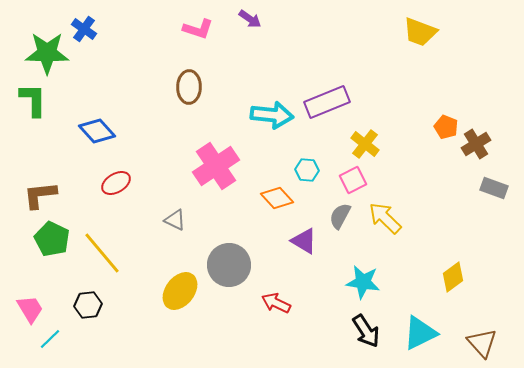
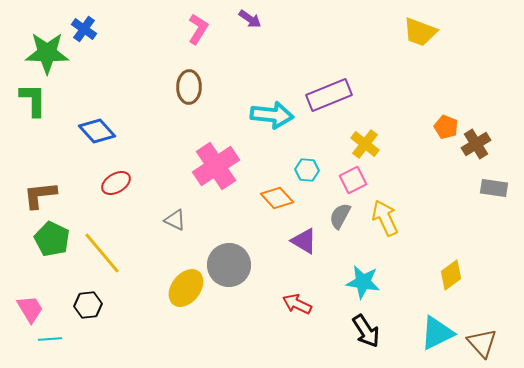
pink L-shape: rotated 76 degrees counterclockwise
purple rectangle: moved 2 px right, 7 px up
gray rectangle: rotated 12 degrees counterclockwise
yellow arrow: rotated 21 degrees clockwise
yellow diamond: moved 2 px left, 2 px up
yellow ellipse: moved 6 px right, 3 px up
red arrow: moved 21 px right, 1 px down
cyan triangle: moved 17 px right
cyan line: rotated 40 degrees clockwise
